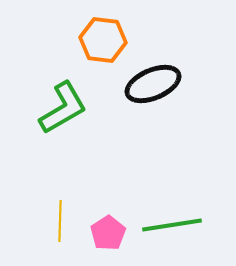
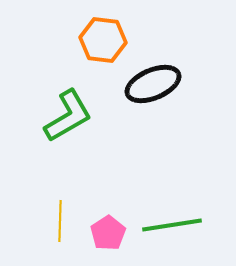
green L-shape: moved 5 px right, 8 px down
